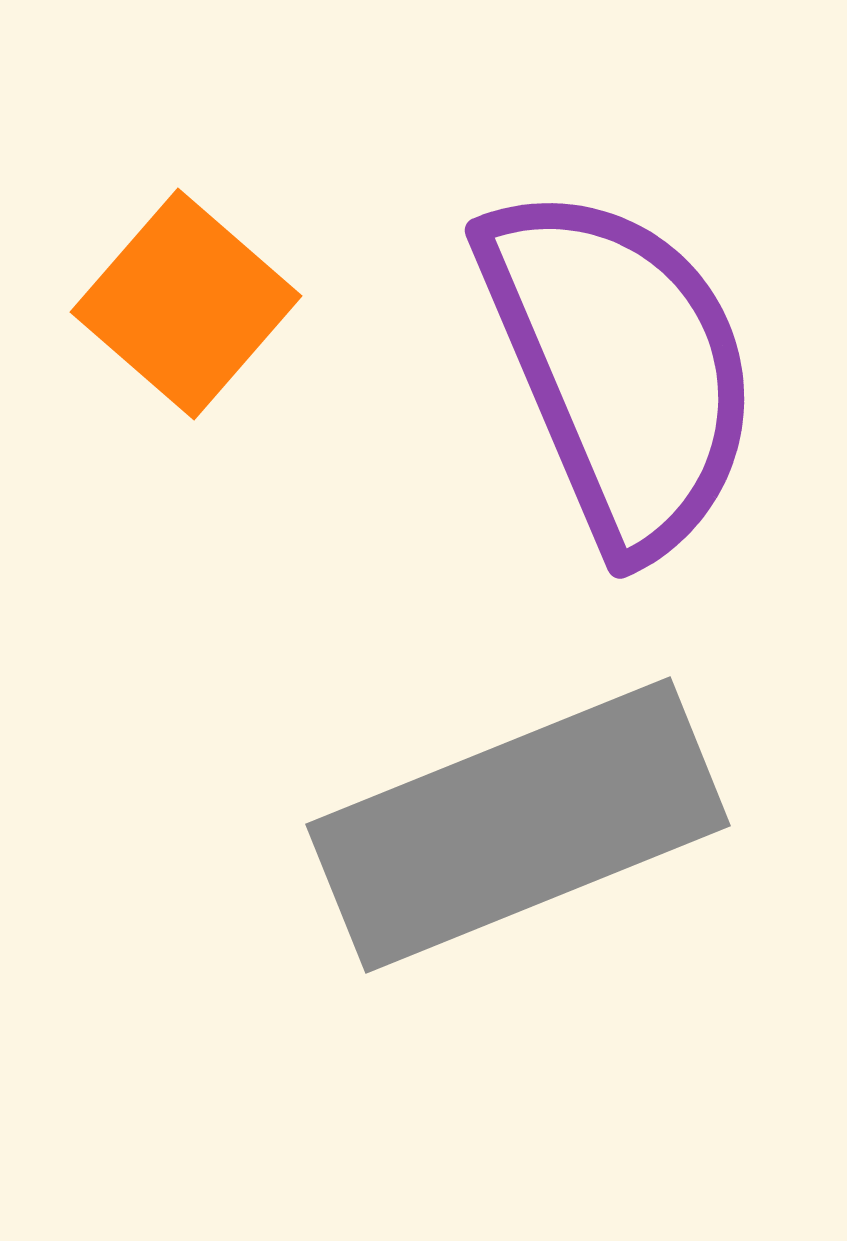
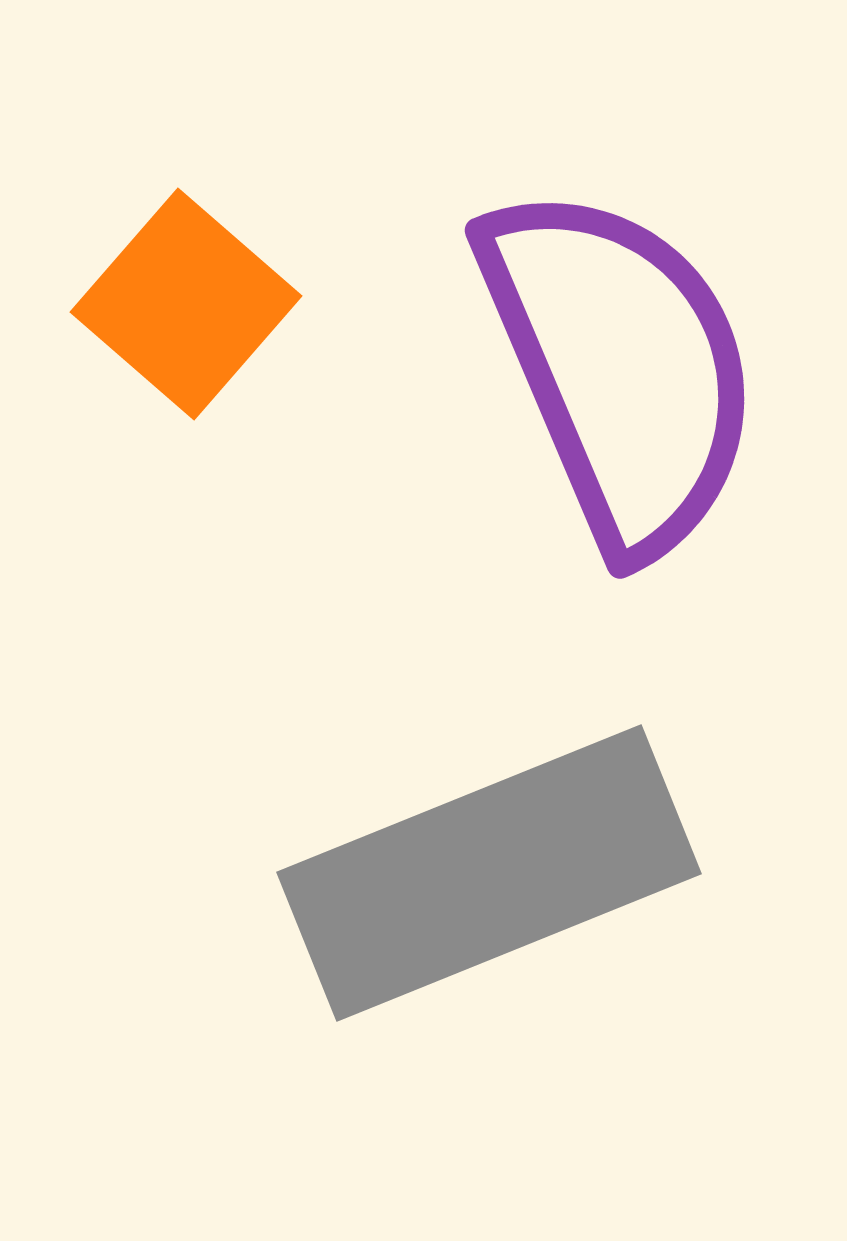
gray rectangle: moved 29 px left, 48 px down
